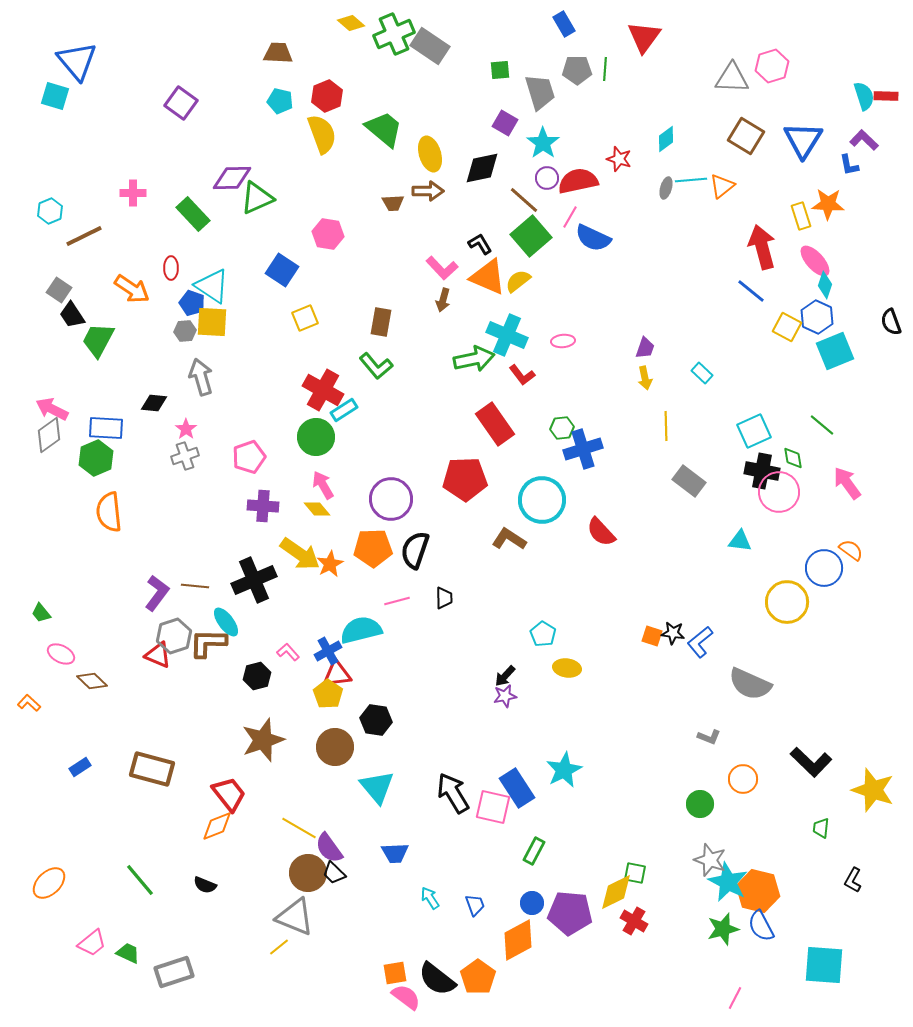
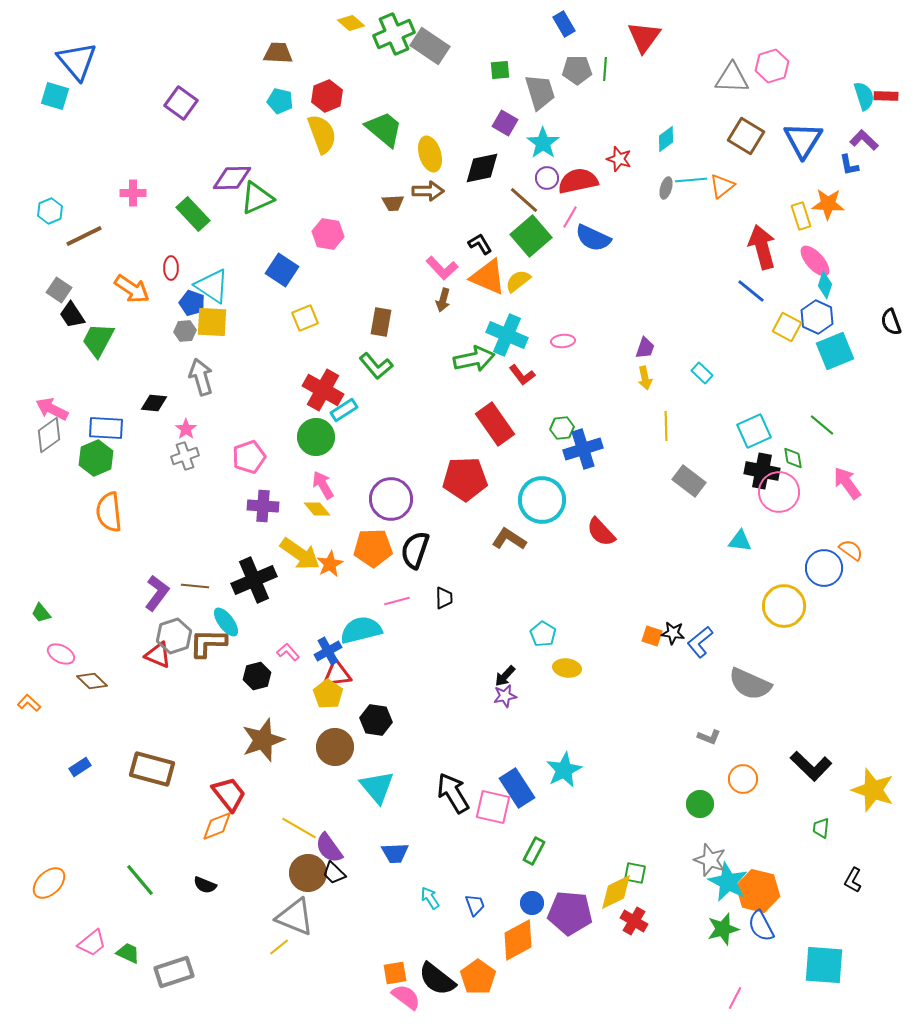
yellow circle at (787, 602): moved 3 px left, 4 px down
black L-shape at (811, 762): moved 4 px down
